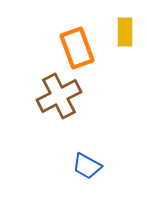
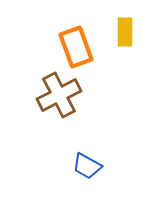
orange rectangle: moved 1 px left, 1 px up
brown cross: moved 1 px up
